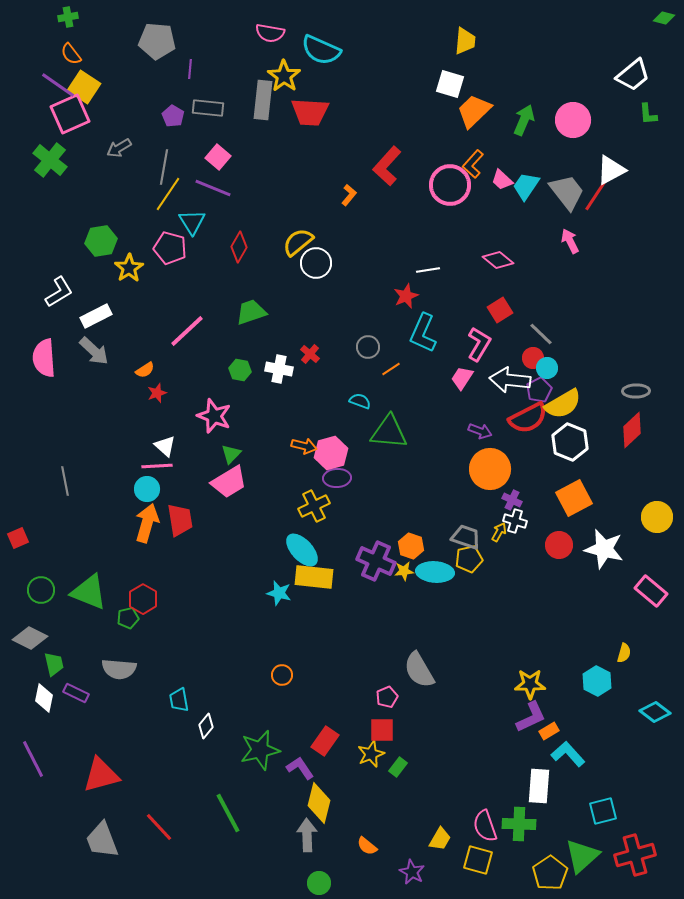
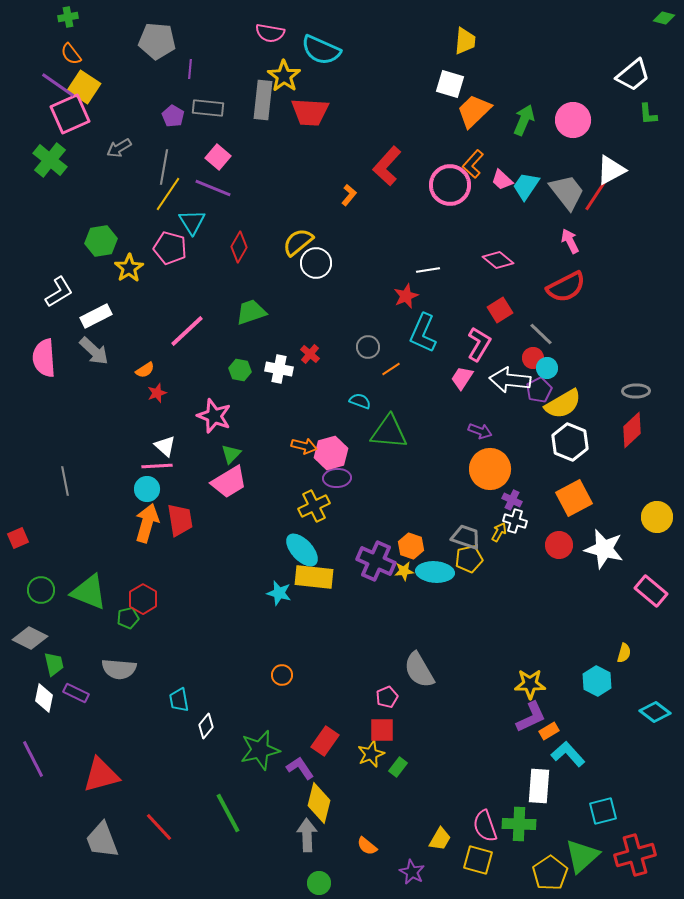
red semicircle at (528, 418): moved 38 px right, 131 px up
